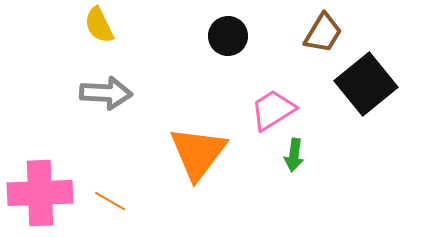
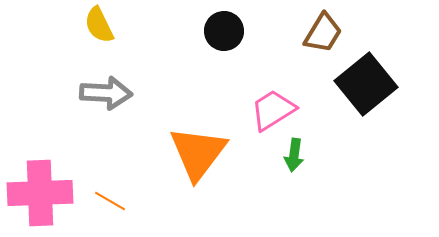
black circle: moved 4 px left, 5 px up
